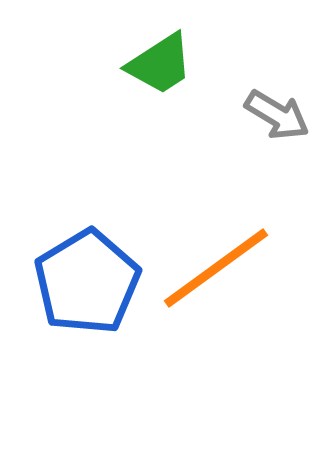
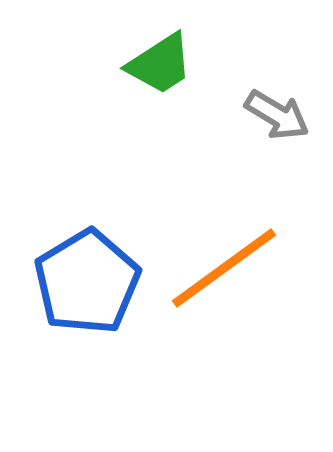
orange line: moved 8 px right
